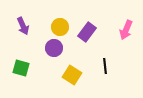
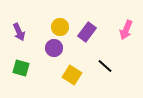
purple arrow: moved 4 px left, 6 px down
black line: rotated 42 degrees counterclockwise
